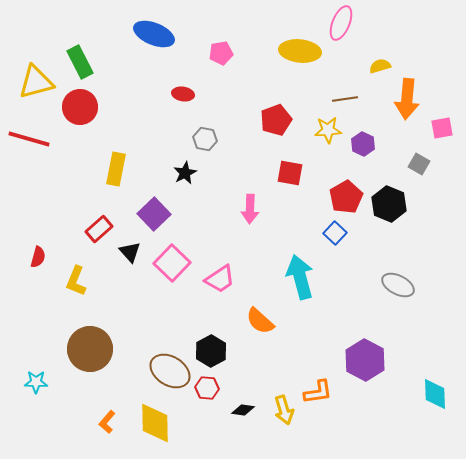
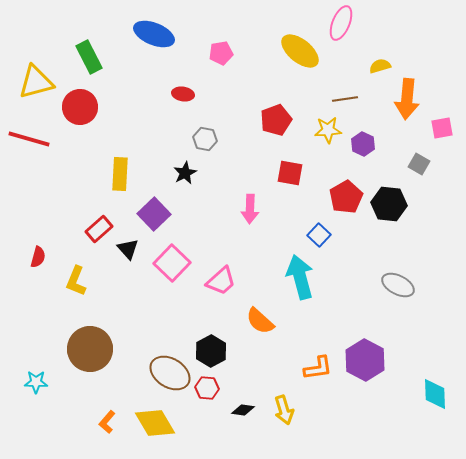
yellow ellipse at (300, 51): rotated 33 degrees clockwise
green rectangle at (80, 62): moved 9 px right, 5 px up
yellow rectangle at (116, 169): moved 4 px right, 5 px down; rotated 8 degrees counterclockwise
black hexagon at (389, 204): rotated 16 degrees counterclockwise
blue square at (335, 233): moved 16 px left, 2 px down
black triangle at (130, 252): moved 2 px left, 3 px up
pink trapezoid at (220, 279): moved 1 px right, 2 px down; rotated 8 degrees counterclockwise
brown ellipse at (170, 371): moved 2 px down
orange L-shape at (318, 392): moved 24 px up
yellow diamond at (155, 423): rotated 30 degrees counterclockwise
